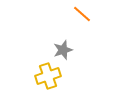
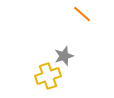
gray star: moved 1 px right, 6 px down
